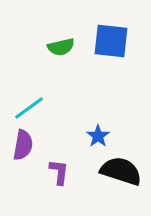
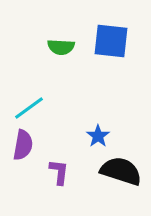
green semicircle: rotated 16 degrees clockwise
